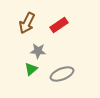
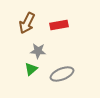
red rectangle: rotated 24 degrees clockwise
